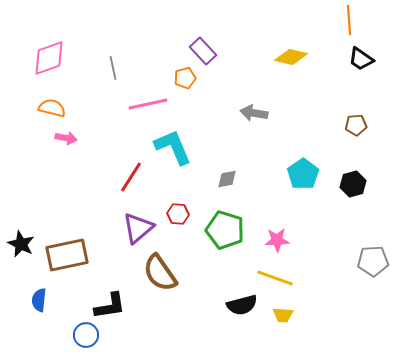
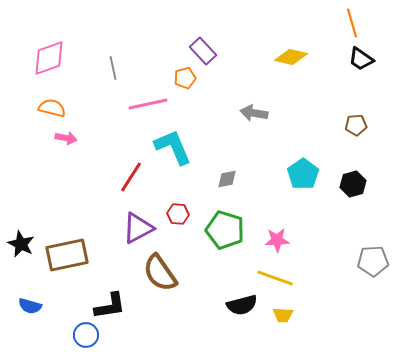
orange line: moved 3 px right, 3 px down; rotated 12 degrees counterclockwise
purple triangle: rotated 12 degrees clockwise
blue semicircle: moved 9 px left, 6 px down; rotated 80 degrees counterclockwise
